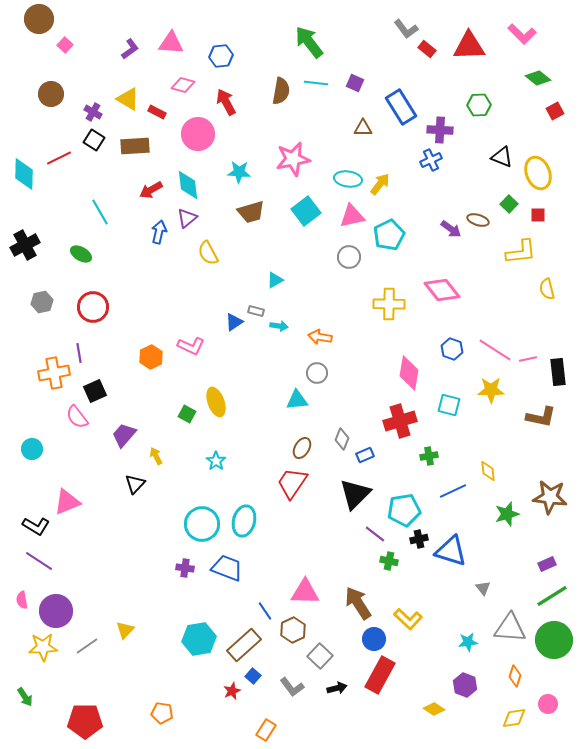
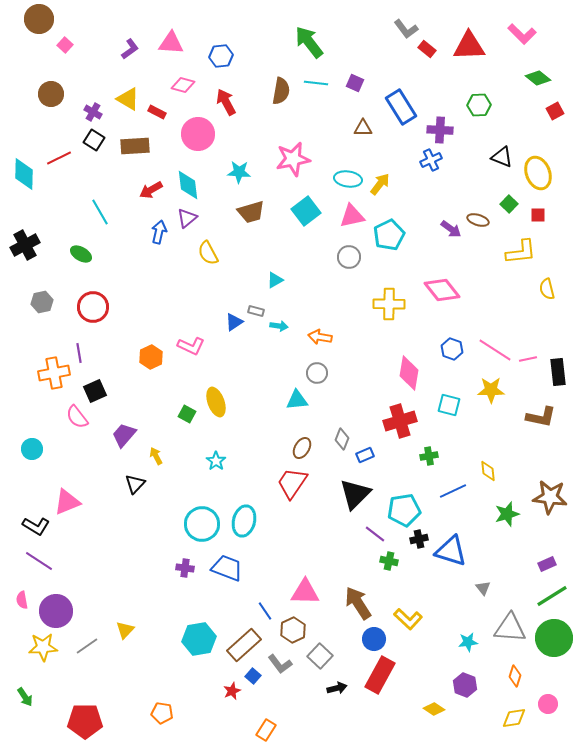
green circle at (554, 640): moved 2 px up
gray L-shape at (292, 687): moved 12 px left, 23 px up
